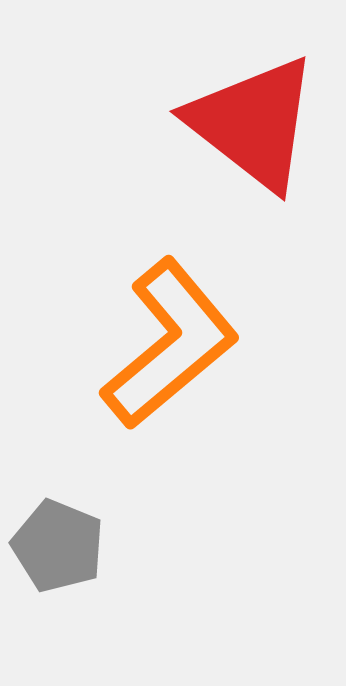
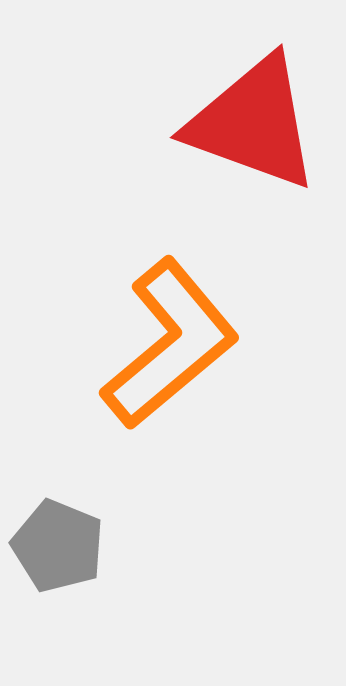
red triangle: rotated 18 degrees counterclockwise
